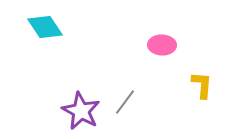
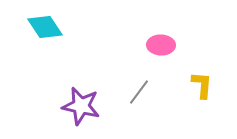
pink ellipse: moved 1 px left
gray line: moved 14 px right, 10 px up
purple star: moved 5 px up; rotated 15 degrees counterclockwise
